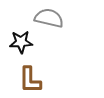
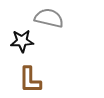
black star: moved 1 px right, 1 px up
